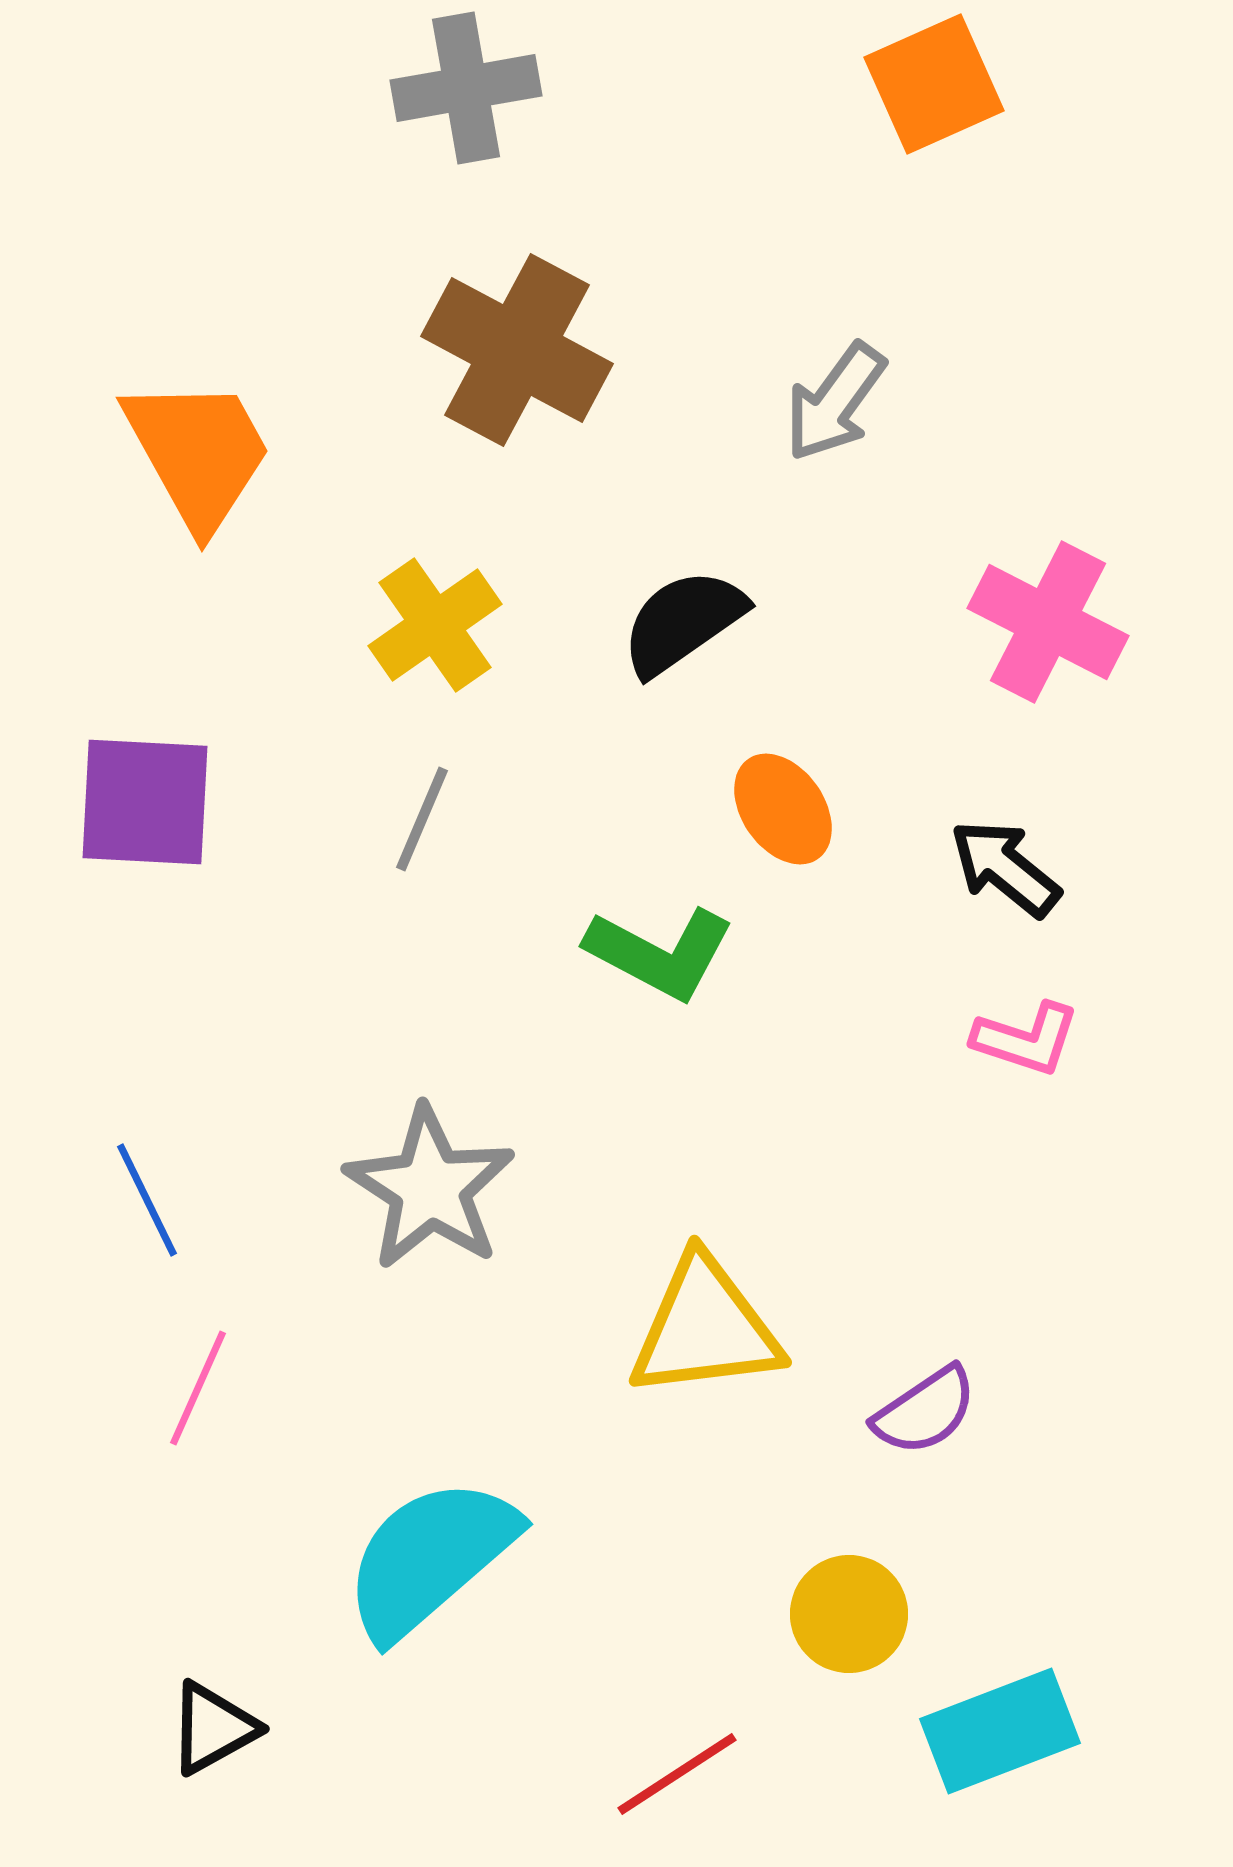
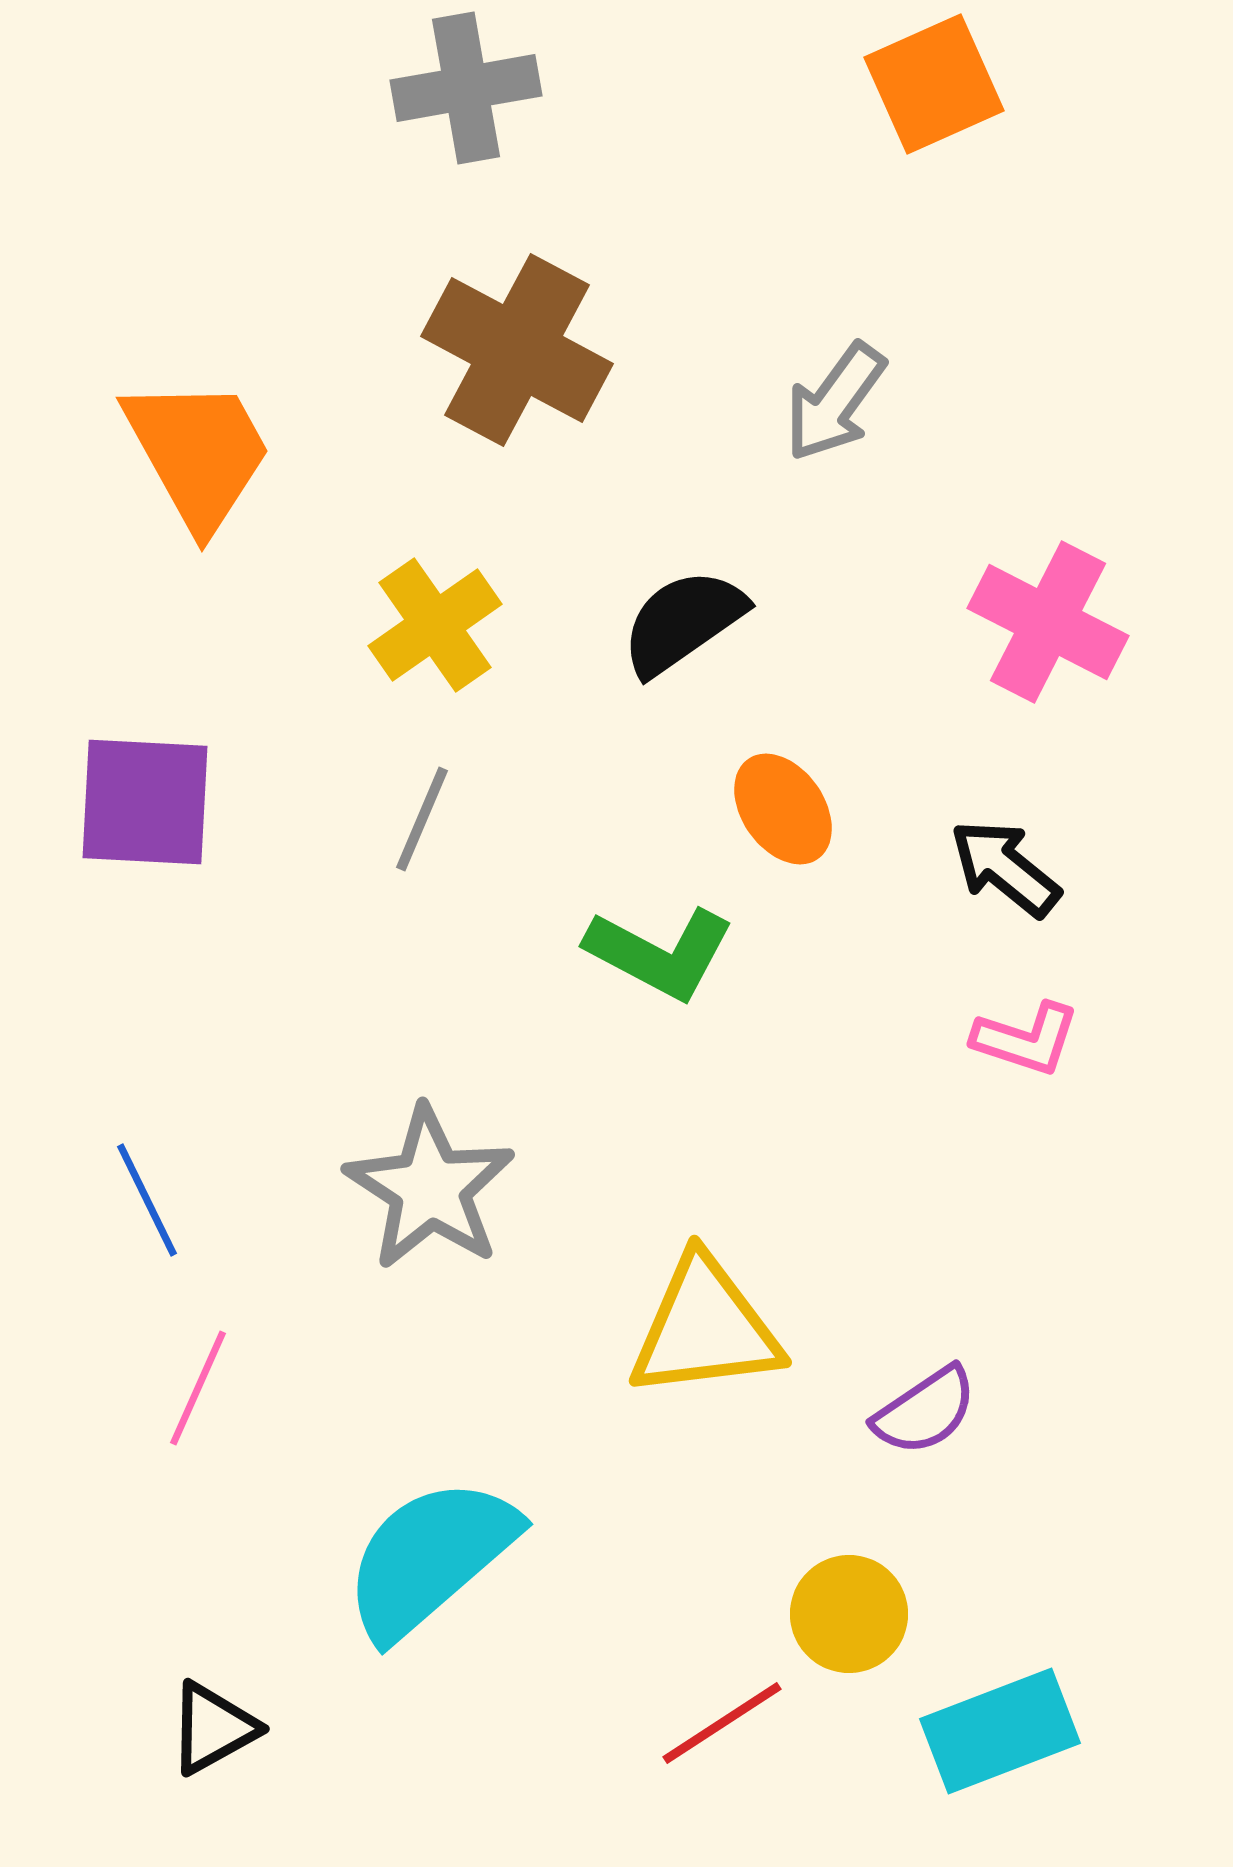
red line: moved 45 px right, 51 px up
